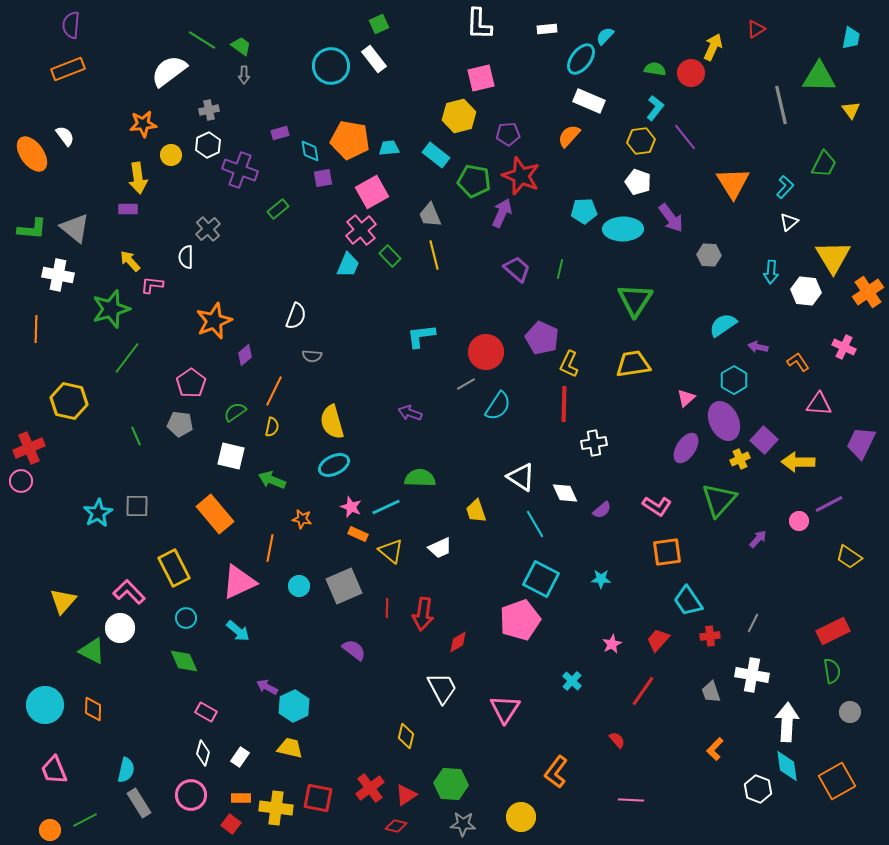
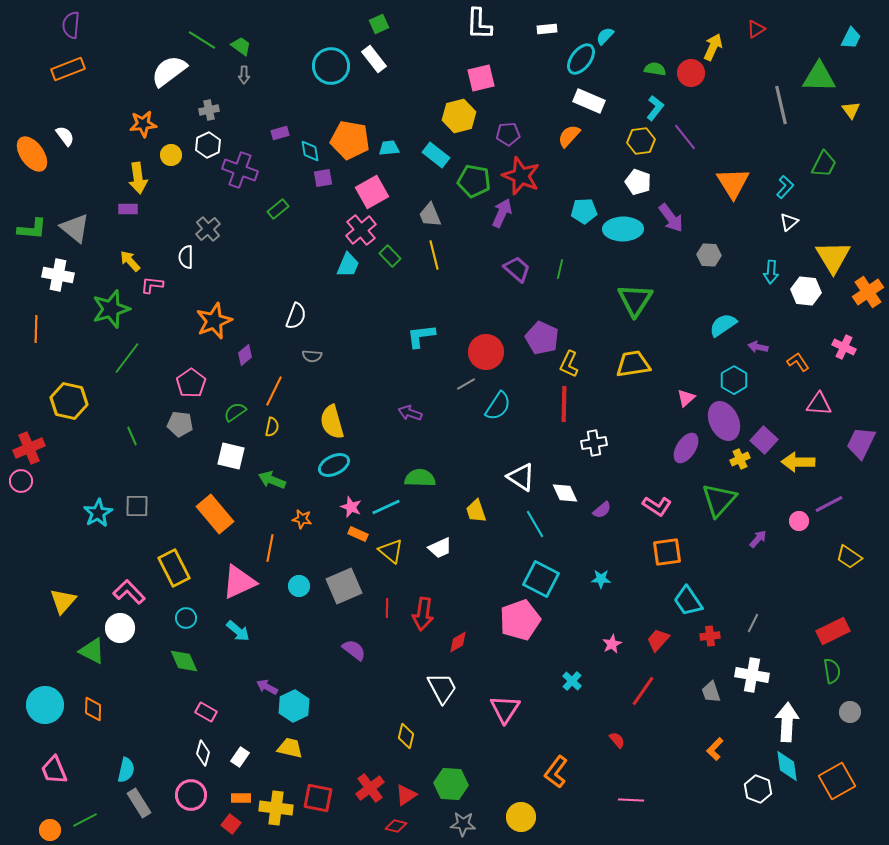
cyan trapezoid at (851, 38): rotated 15 degrees clockwise
green line at (136, 436): moved 4 px left
